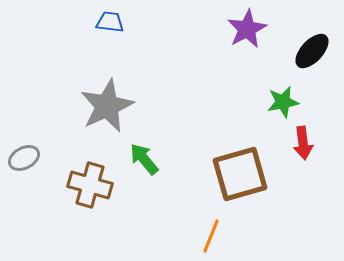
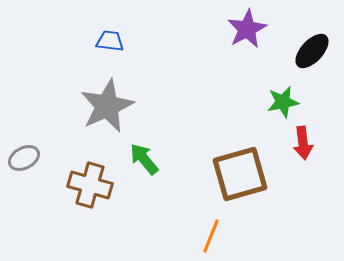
blue trapezoid: moved 19 px down
